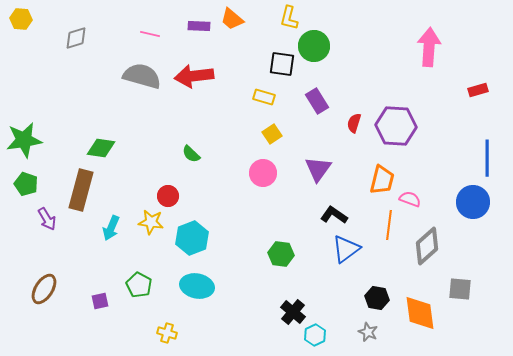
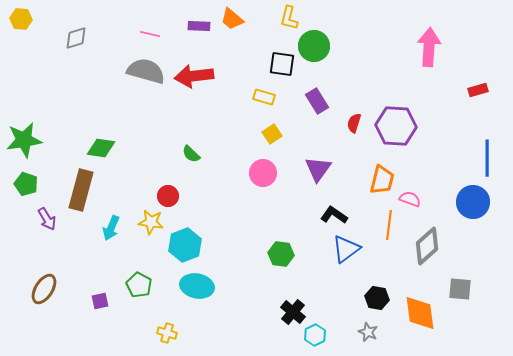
gray semicircle at (142, 76): moved 4 px right, 5 px up
cyan hexagon at (192, 238): moved 7 px left, 7 px down
